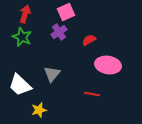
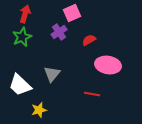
pink square: moved 6 px right, 1 px down
green star: rotated 24 degrees clockwise
